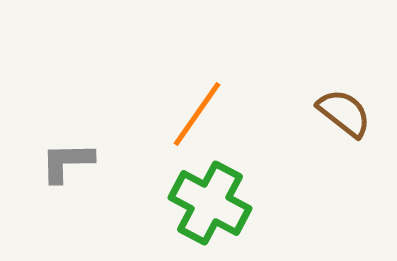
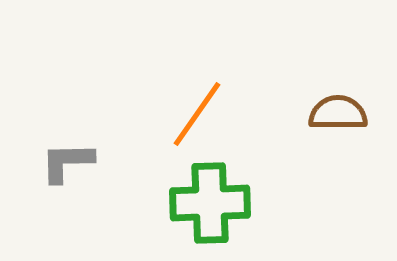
brown semicircle: moved 6 px left; rotated 38 degrees counterclockwise
green cross: rotated 30 degrees counterclockwise
